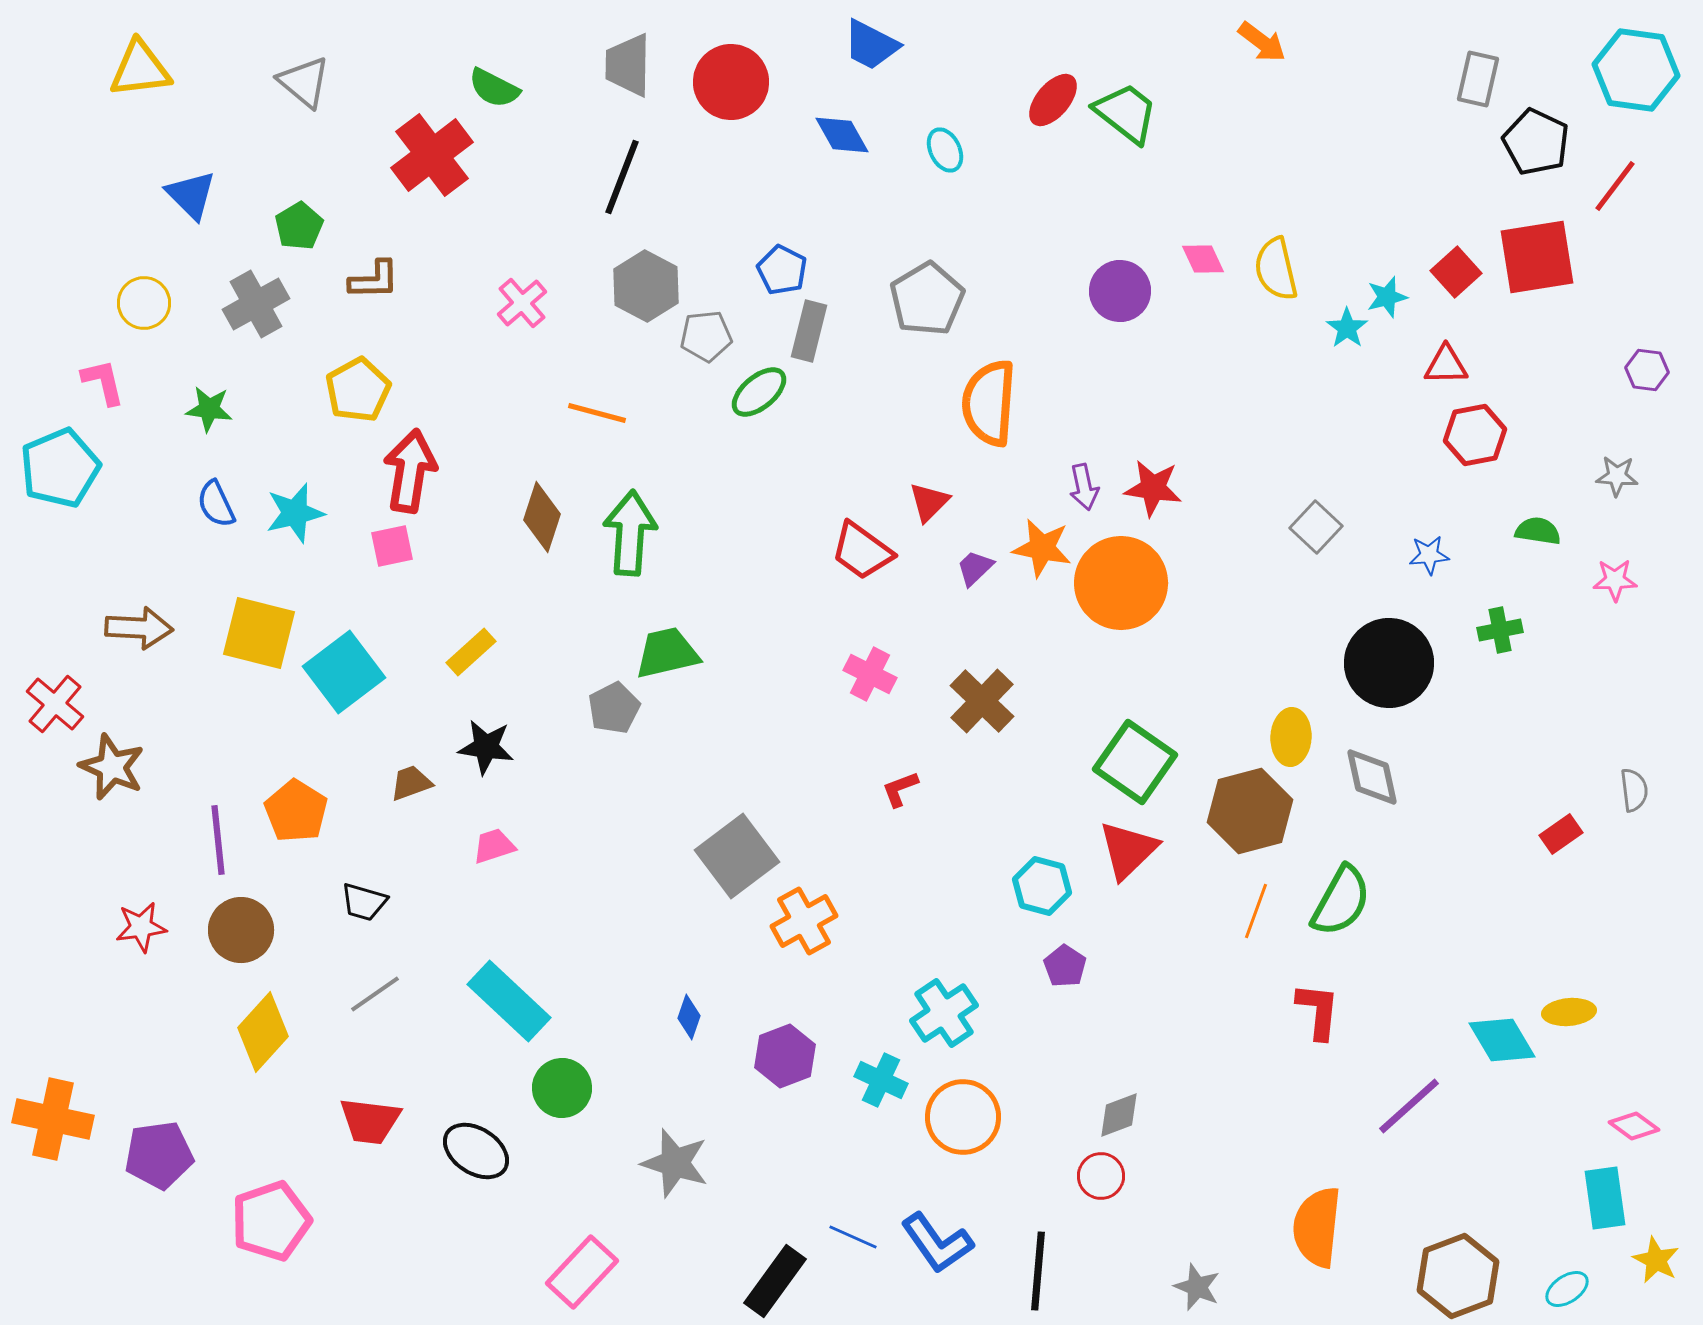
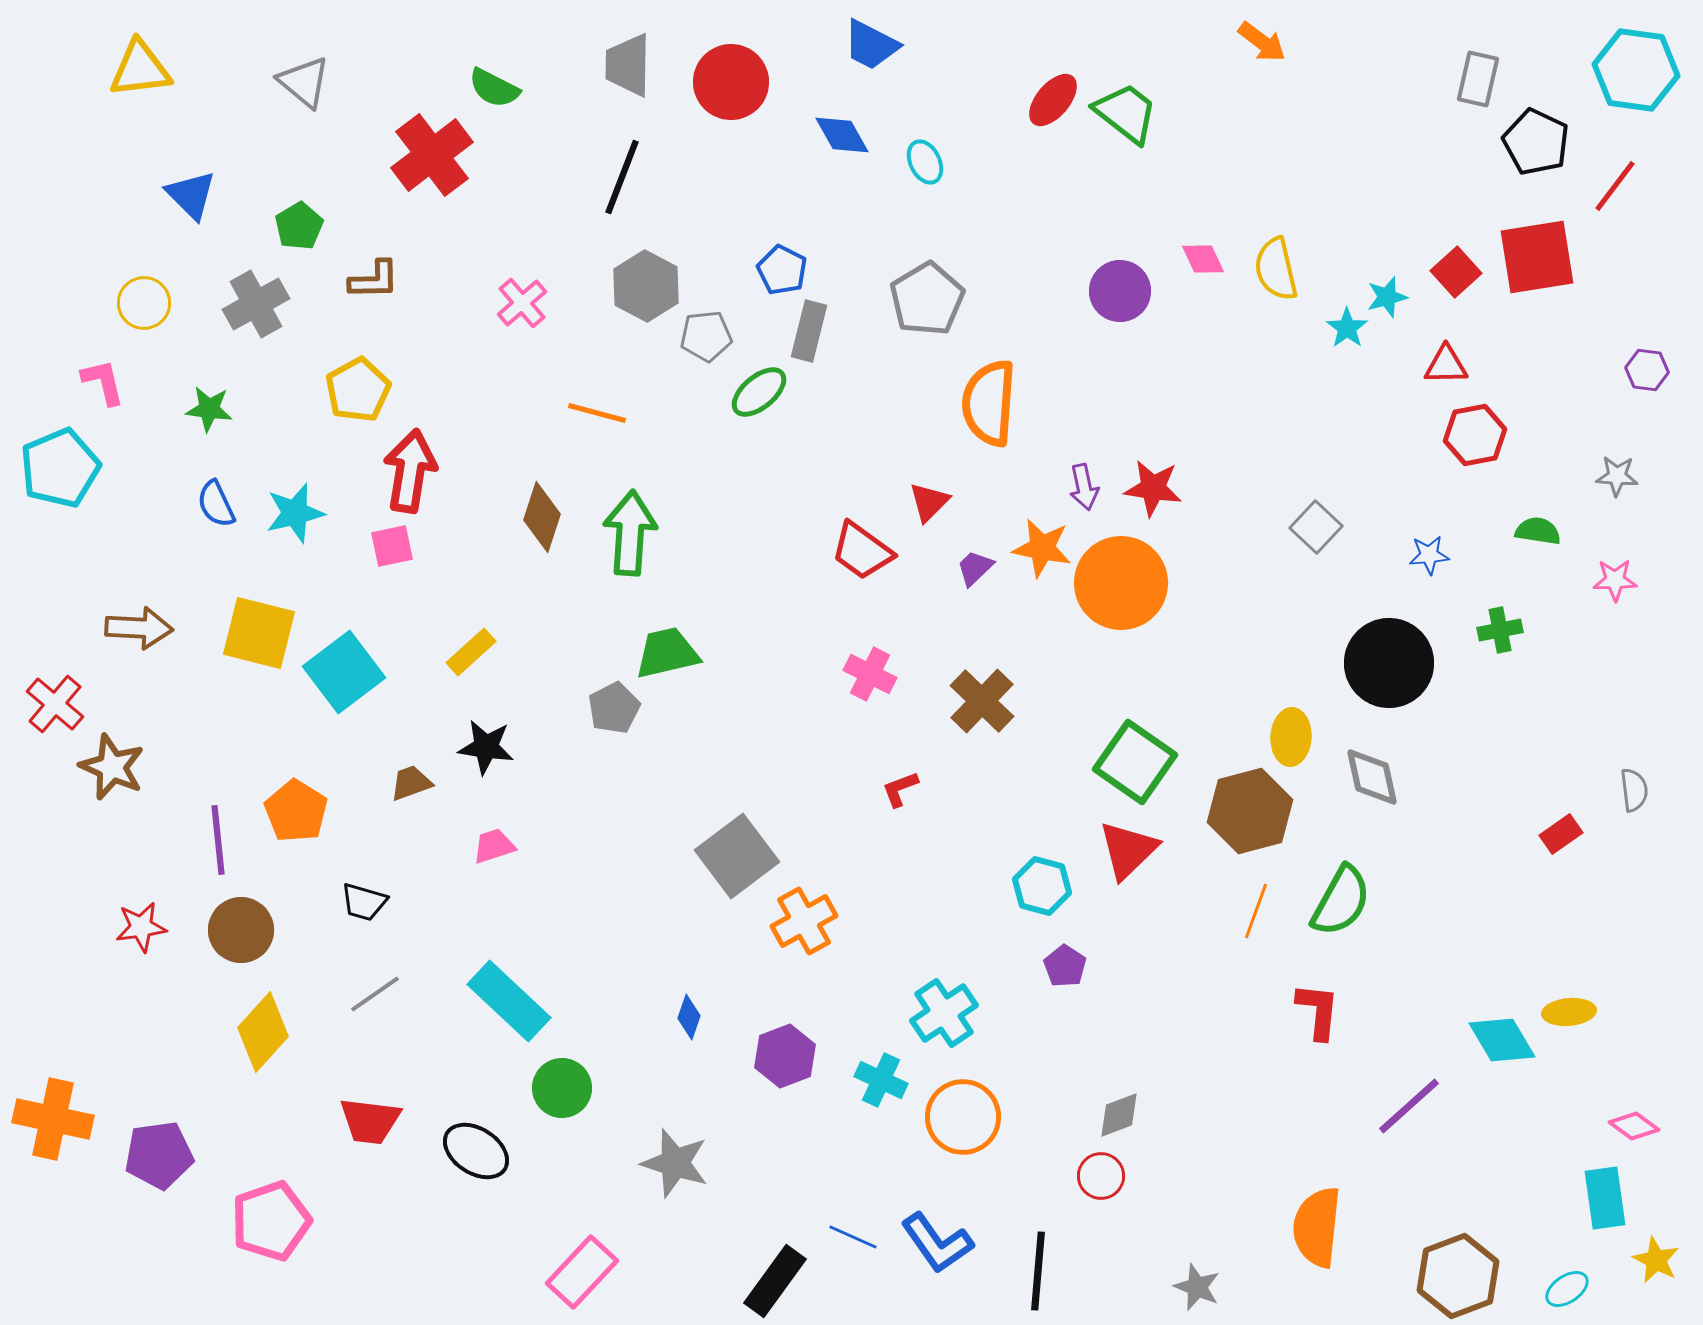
cyan ellipse at (945, 150): moved 20 px left, 12 px down
